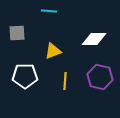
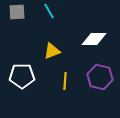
cyan line: rotated 56 degrees clockwise
gray square: moved 21 px up
yellow triangle: moved 1 px left
white pentagon: moved 3 px left
